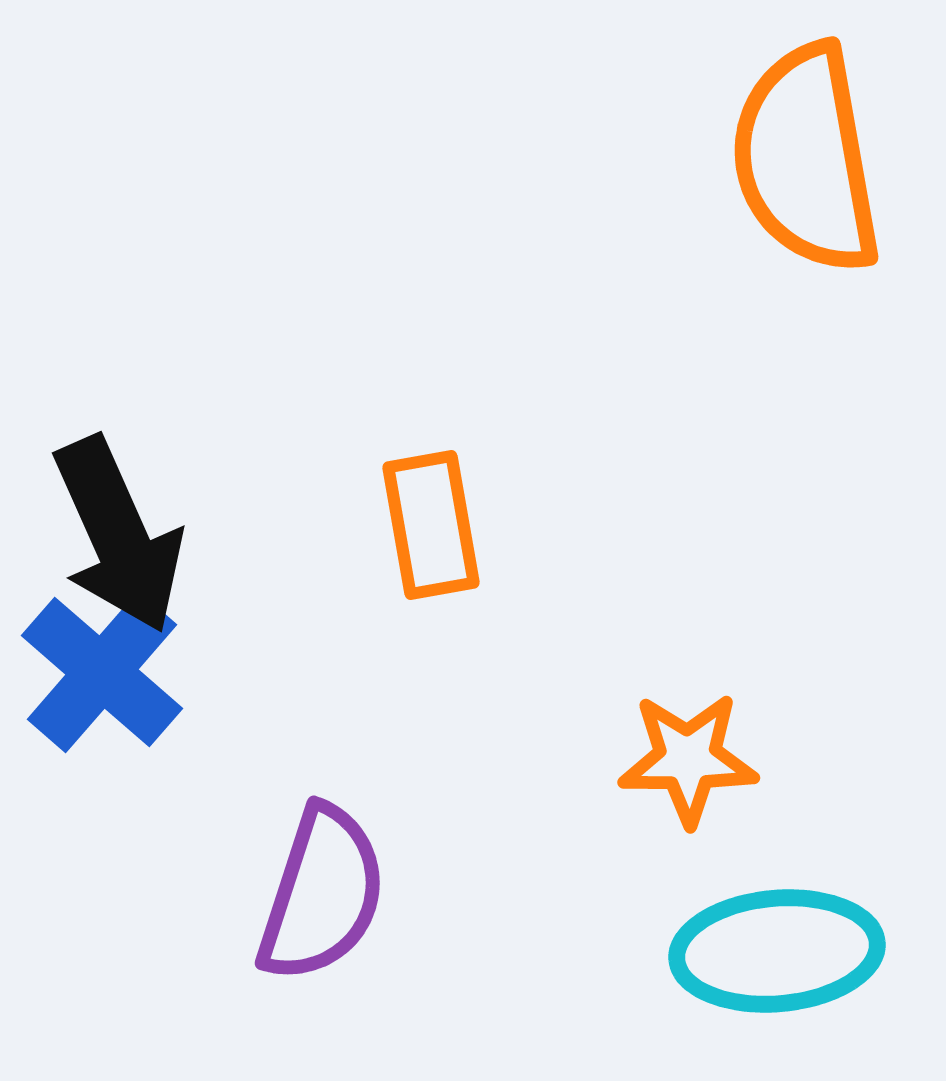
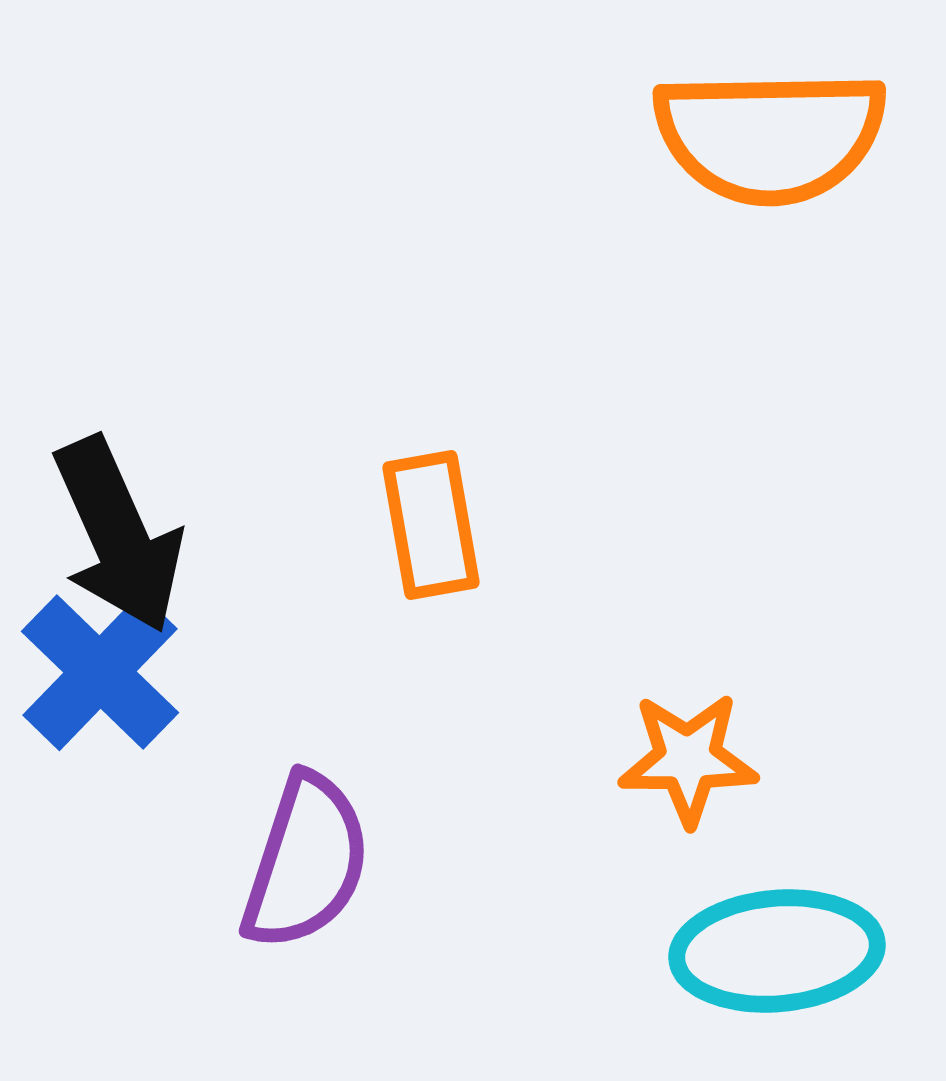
orange semicircle: moved 36 px left, 23 px up; rotated 81 degrees counterclockwise
blue cross: moved 2 px left; rotated 3 degrees clockwise
purple semicircle: moved 16 px left, 32 px up
